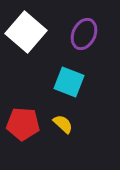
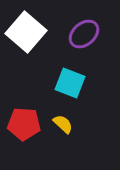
purple ellipse: rotated 24 degrees clockwise
cyan square: moved 1 px right, 1 px down
red pentagon: moved 1 px right
